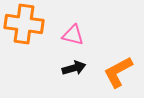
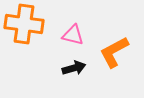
orange L-shape: moved 4 px left, 20 px up
